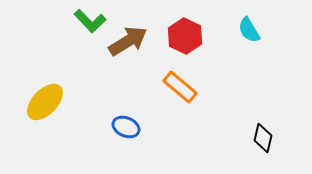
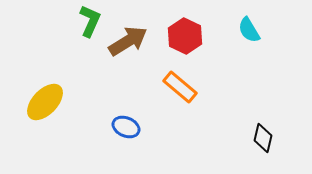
green L-shape: rotated 112 degrees counterclockwise
